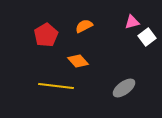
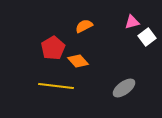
red pentagon: moved 7 px right, 13 px down
